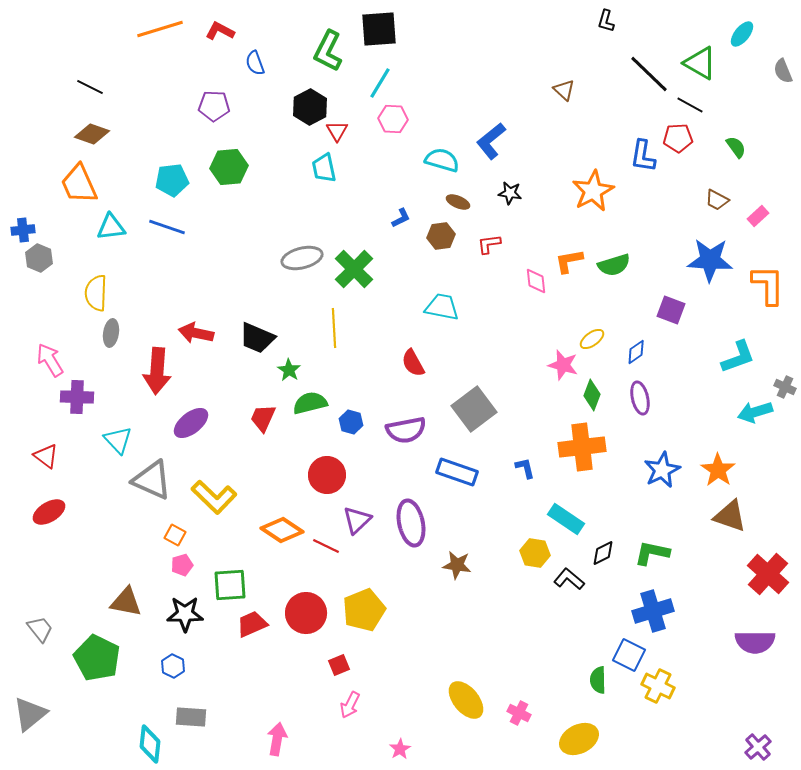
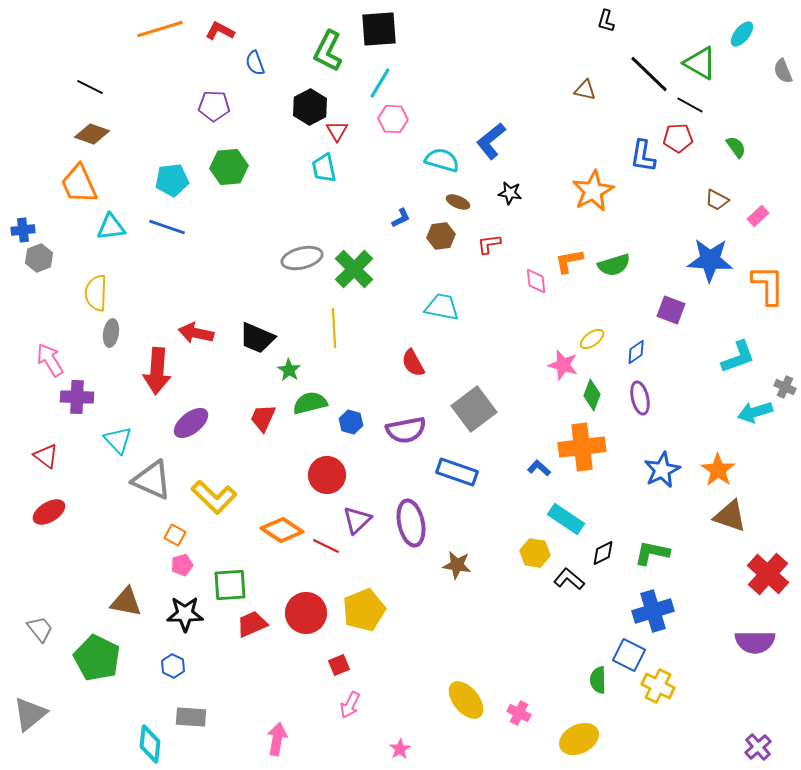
brown triangle at (564, 90): moved 21 px right; rotated 30 degrees counterclockwise
gray hexagon at (39, 258): rotated 16 degrees clockwise
blue L-shape at (525, 468): moved 14 px right; rotated 35 degrees counterclockwise
